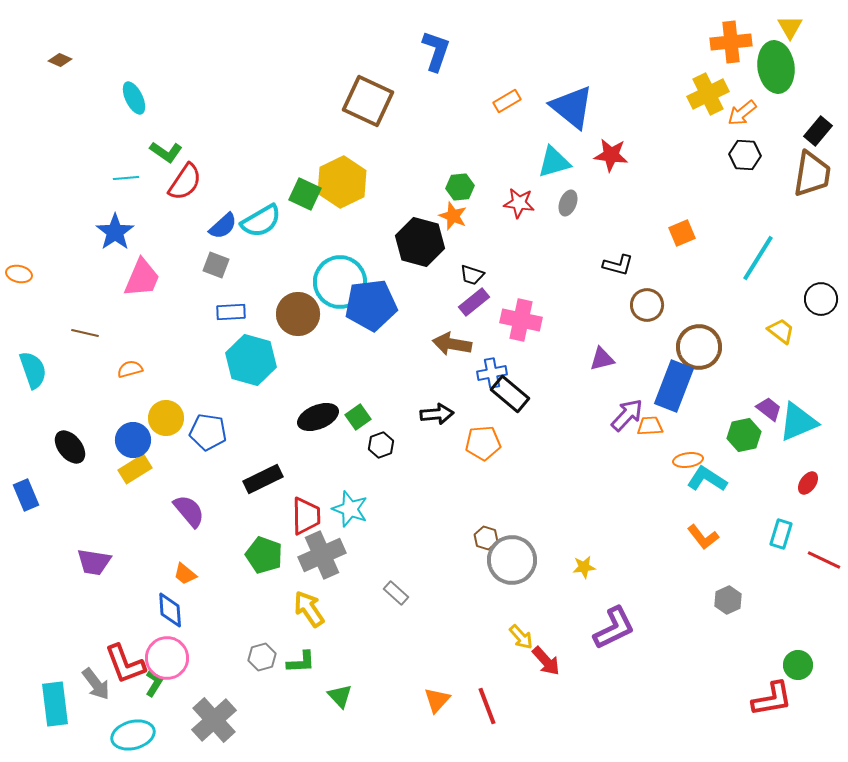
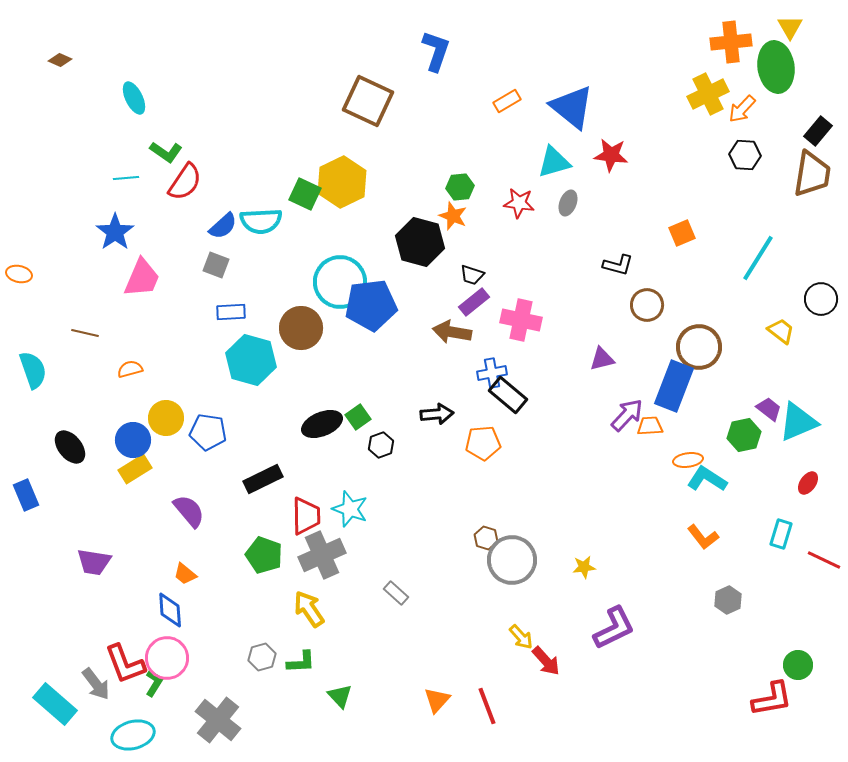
orange arrow at (742, 113): moved 4 px up; rotated 8 degrees counterclockwise
cyan semicircle at (261, 221): rotated 27 degrees clockwise
brown circle at (298, 314): moved 3 px right, 14 px down
brown arrow at (452, 344): moved 12 px up
black rectangle at (510, 394): moved 2 px left, 1 px down
black ellipse at (318, 417): moved 4 px right, 7 px down
cyan rectangle at (55, 704): rotated 42 degrees counterclockwise
gray cross at (214, 720): moved 4 px right; rotated 9 degrees counterclockwise
